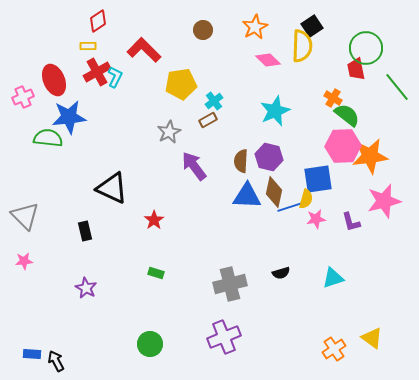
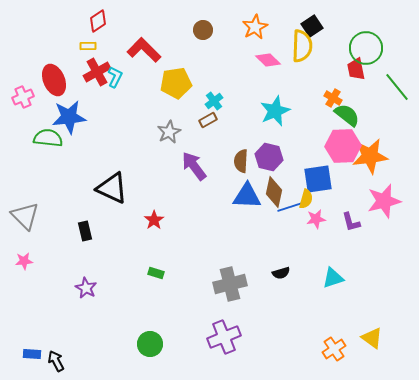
yellow pentagon at (181, 84): moved 5 px left, 1 px up
